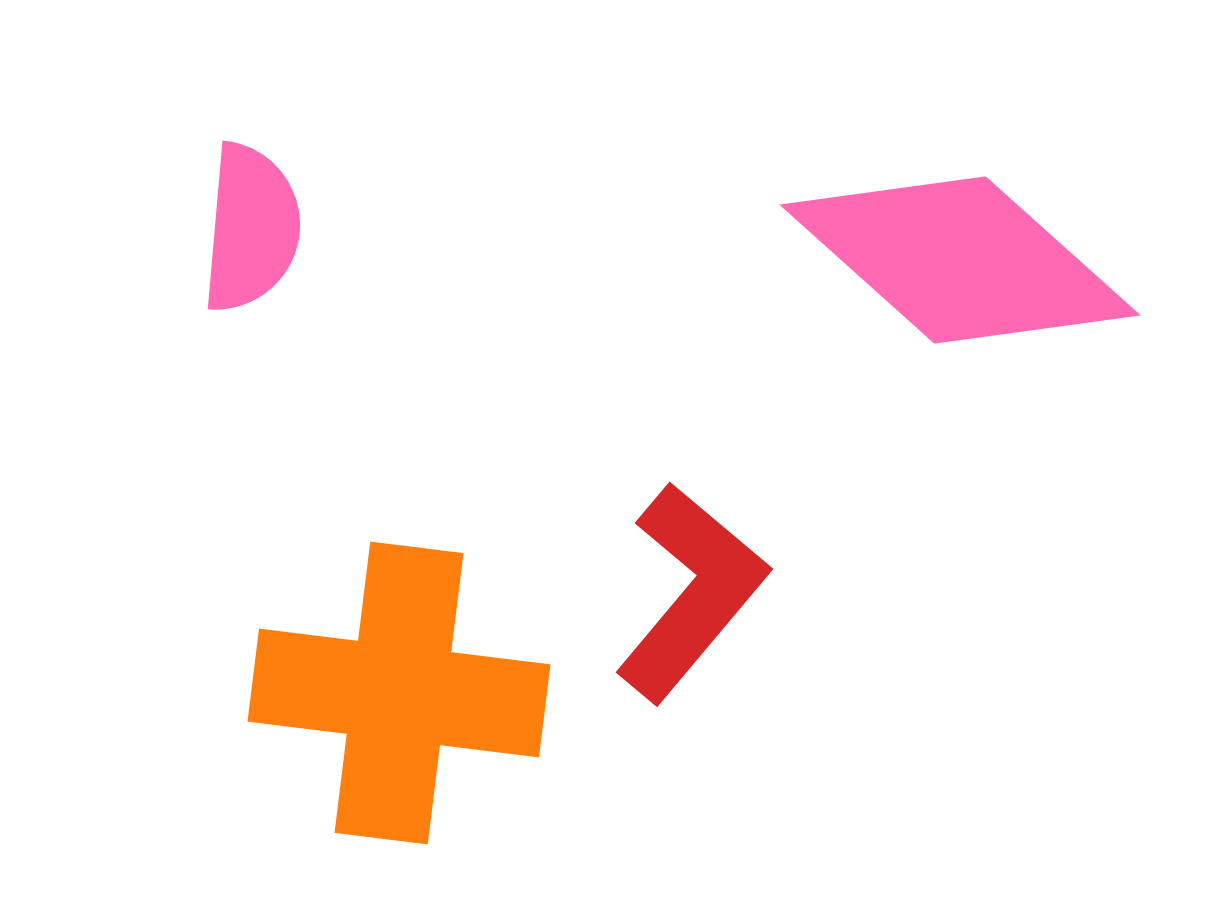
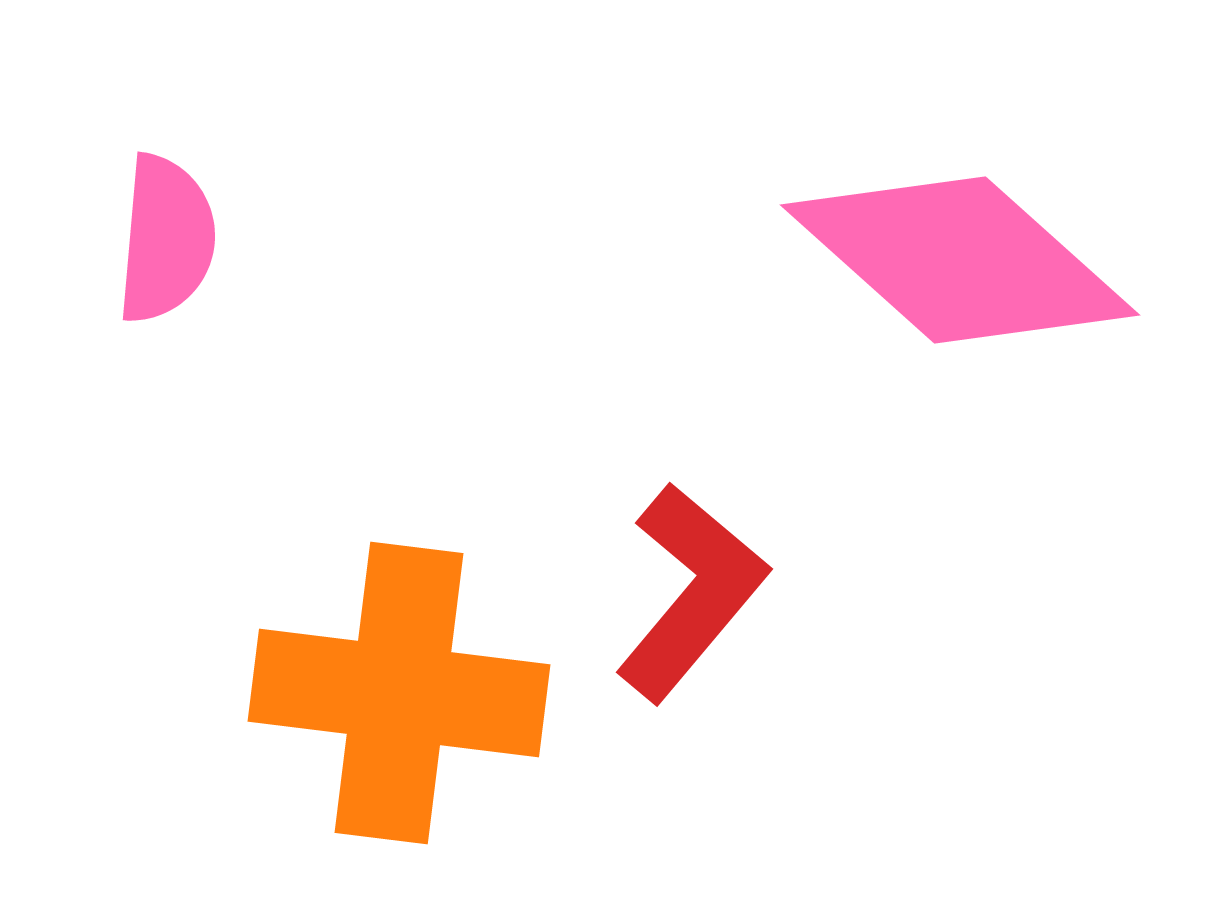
pink semicircle: moved 85 px left, 11 px down
